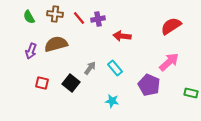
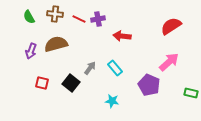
red line: moved 1 px down; rotated 24 degrees counterclockwise
